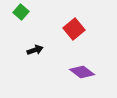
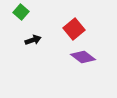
black arrow: moved 2 px left, 10 px up
purple diamond: moved 1 px right, 15 px up
